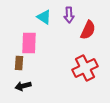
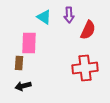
red cross: rotated 20 degrees clockwise
